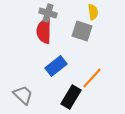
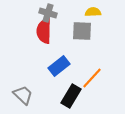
yellow semicircle: rotated 84 degrees counterclockwise
gray square: rotated 15 degrees counterclockwise
blue rectangle: moved 3 px right
black rectangle: moved 1 px up
